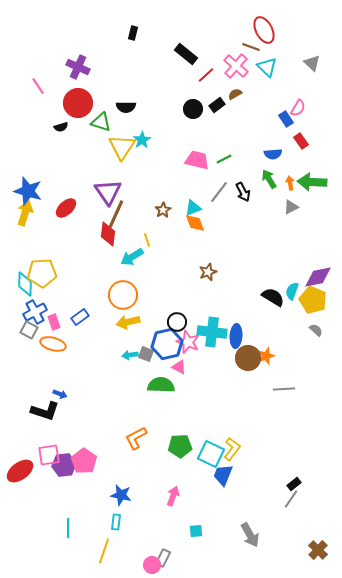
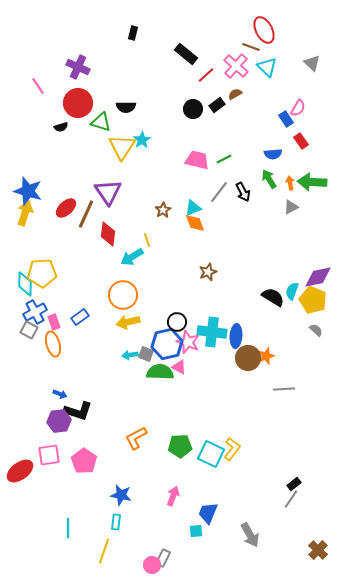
brown line at (116, 214): moved 30 px left
orange ellipse at (53, 344): rotated 60 degrees clockwise
green semicircle at (161, 385): moved 1 px left, 13 px up
black L-shape at (45, 411): moved 33 px right
purple hexagon at (64, 465): moved 5 px left, 44 px up
blue trapezoid at (223, 475): moved 15 px left, 38 px down
